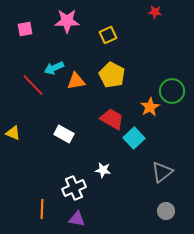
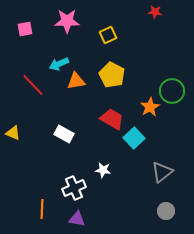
cyan arrow: moved 5 px right, 4 px up
